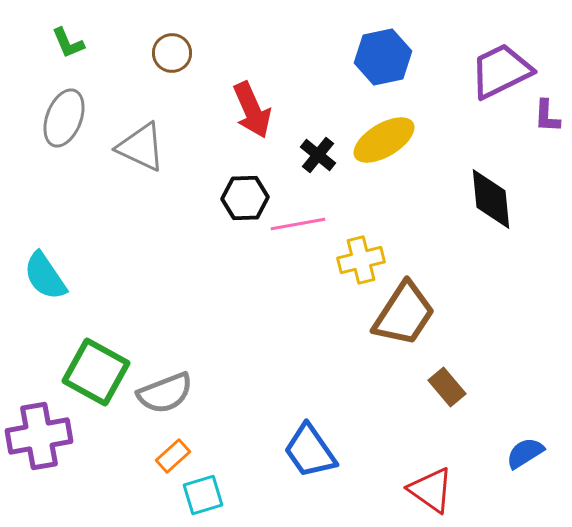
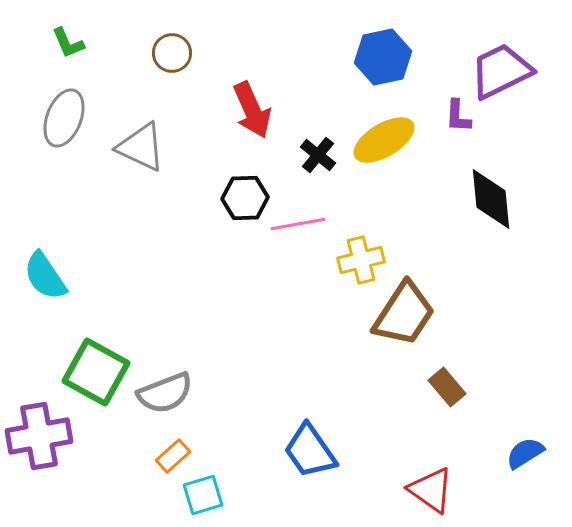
purple L-shape: moved 89 px left
